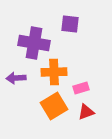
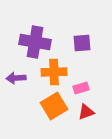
purple square: moved 12 px right, 19 px down; rotated 12 degrees counterclockwise
purple cross: moved 1 px right, 1 px up
